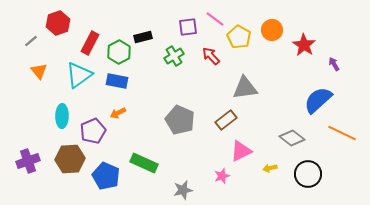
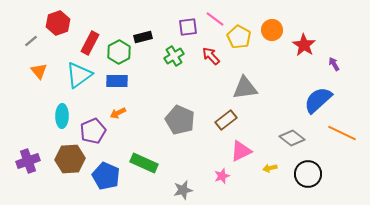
blue rectangle: rotated 10 degrees counterclockwise
